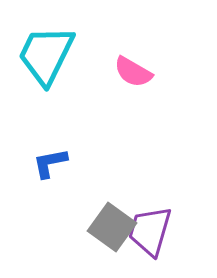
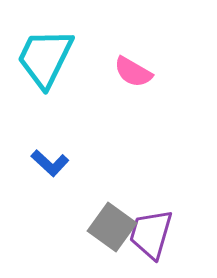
cyan trapezoid: moved 1 px left, 3 px down
blue L-shape: rotated 126 degrees counterclockwise
purple trapezoid: moved 1 px right, 3 px down
